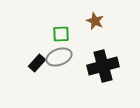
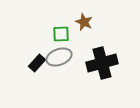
brown star: moved 11 px left, 1 px down
black cross: moved 1 px left, 3 px up
